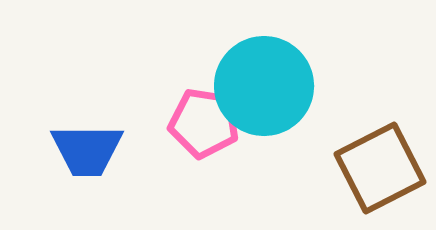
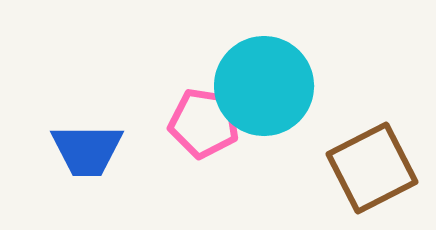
brown square: moved 8 px left
